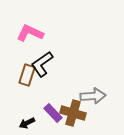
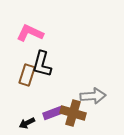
black L-shape: rotated 40 degrees counterclockwise
purple rectangle: rotated 66 degrees counterclockwise
